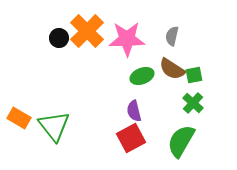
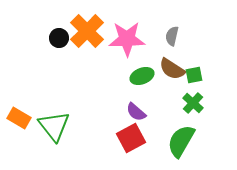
purple semicircle: moved 2 px right, 1 px down; rotated 35 degrees counterclockwise
